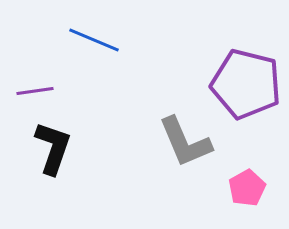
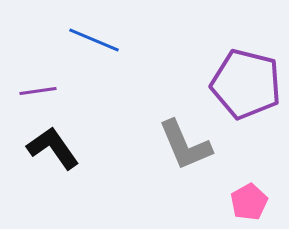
purple line: moved 3 px right
gray L-shape: moved 3 px down
black L-shape: rotated 54 degrees counterclockwise
pink pentagon: moved 2 px right, 14 px down
